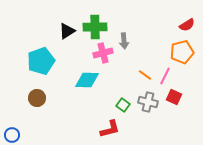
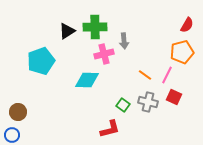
red semicircle: rotated 28 degrees counterclockwise
pink cross: moved 1 px right, 1 px down
pink line: moved 2 px right, 1 px up
brown circle: moved 19 px left, 14 px down
